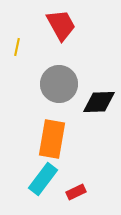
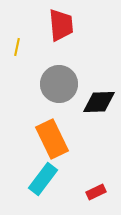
red trapezoid: rotated 24 degrees clockwise
orange rectangle: rotated 36 degrees counterclockwise
red rectangle: moved 20 px right
